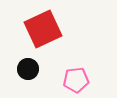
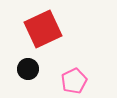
pink pentagon: moved 2 px left, 1 px down; rotated 20 degrees counterclockwise
